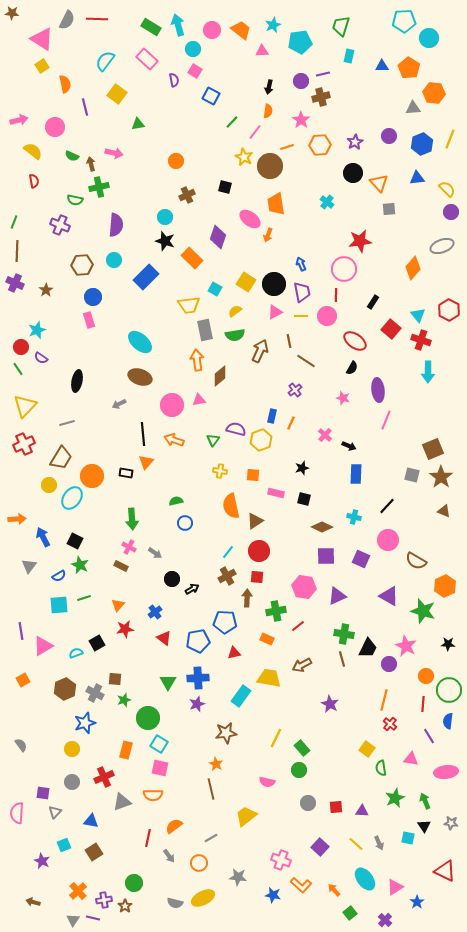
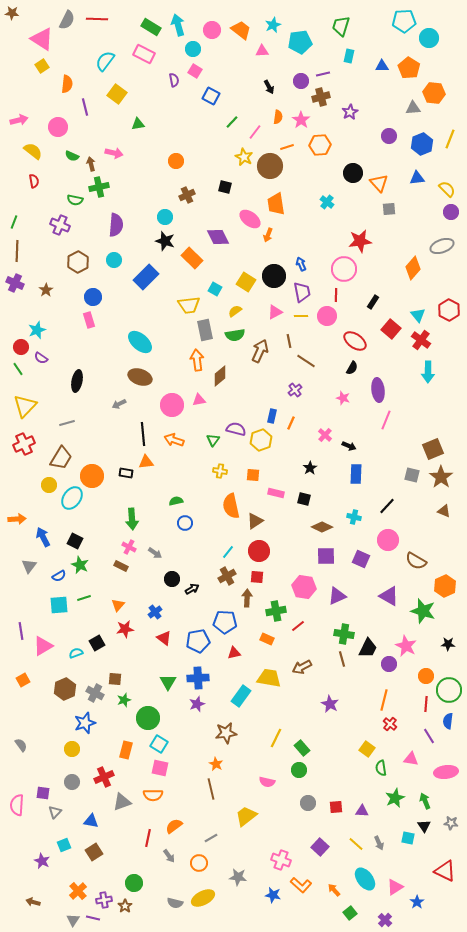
pink rectangle at (147, 59): moved 3 px left, 5 px up; rotated 15 degrees counterclockwise
orange semicircle at (65, 84): moved 2 px right; rotated 18 degrees clockwise
black arrow at (269, 87): rotated 40 degrees counterclockwise
orange semicircle at (268, 111): moved 10 px right, 6 px down
pink circle at (55, 127): moved 3 px right
purple star at (355, 142): moved 5 px left, 30 px up
purple diamond at (218, 237): rotated 45 degrees counterclockwise
brown hexagon at (82, 265): moved 4 px left, 3 px up; rotated 25 degrees counterclockwise
black circle at (274, 284): moved 8 px up
red cross at (421, 340): rotated 18 degrees clockwise
orange triangle at (146, 462): rotated 42 degrees clockwise
black star at (302, 468): moved 8 px right; rotated 16 degrees counterclockwise
brown arrow at (302, 665): moved 2 px down
red line at (423, 704): moved 3 px right
pink semicircle at (17, 813): moved 8 px up
